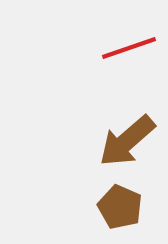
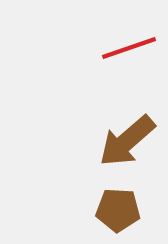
brown pentagon: moved 2 px left, 3 px down; rotated 21 degrees counterclockwise
